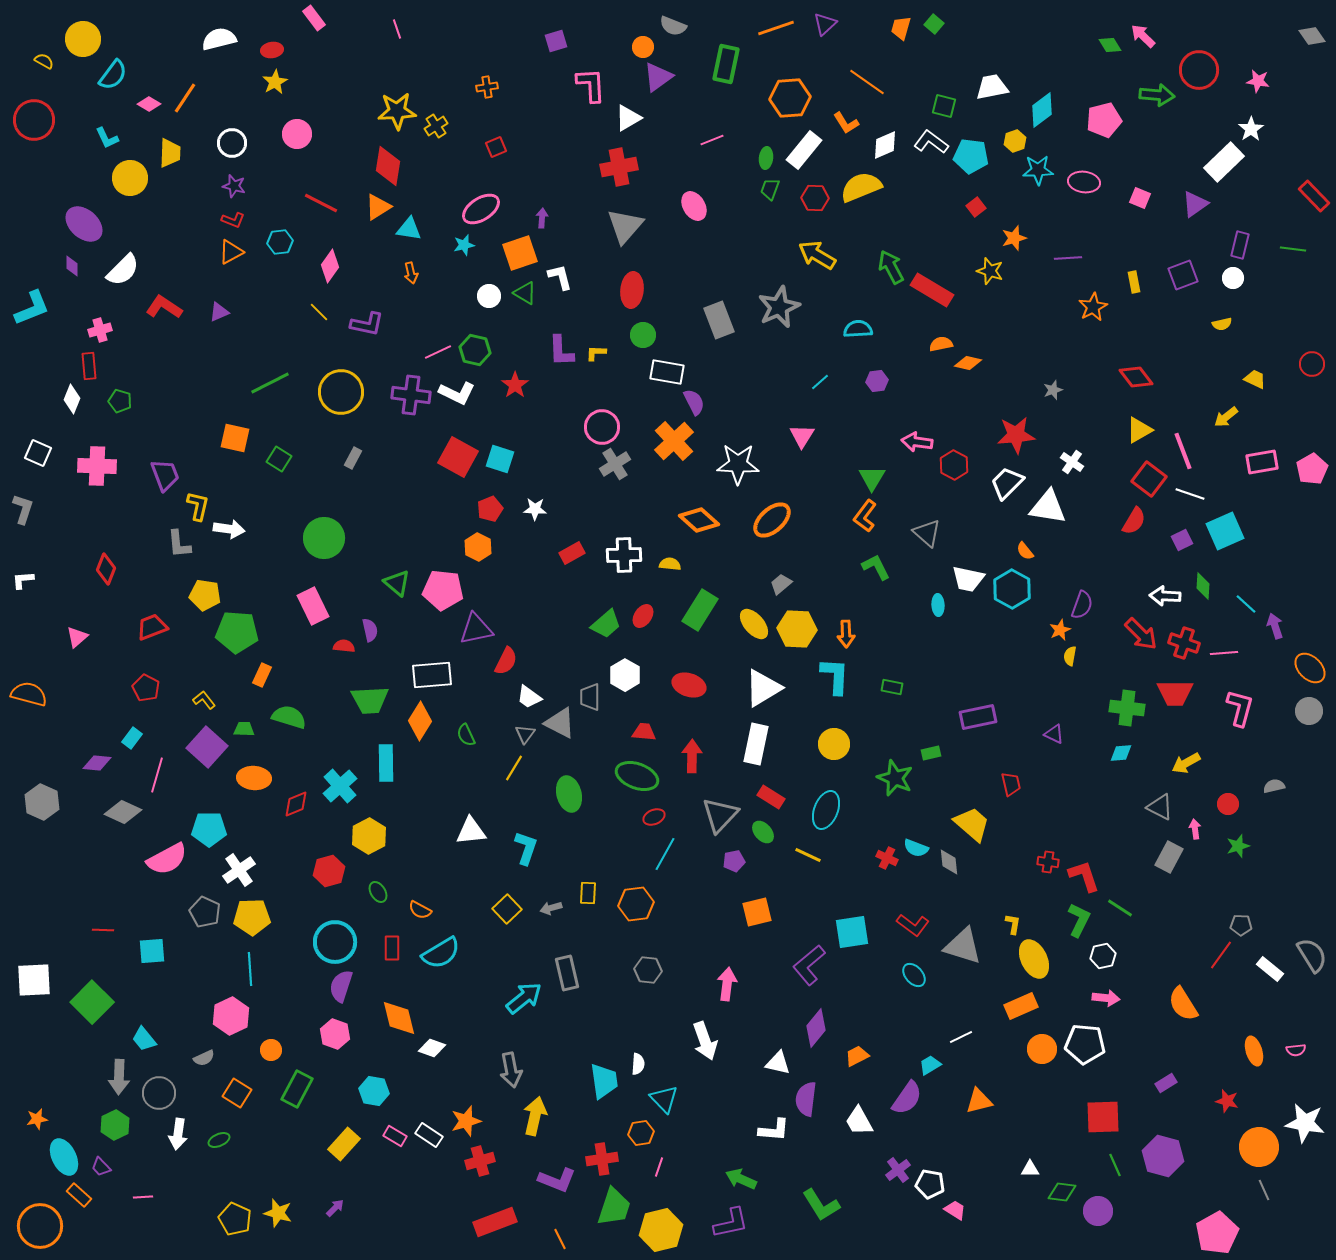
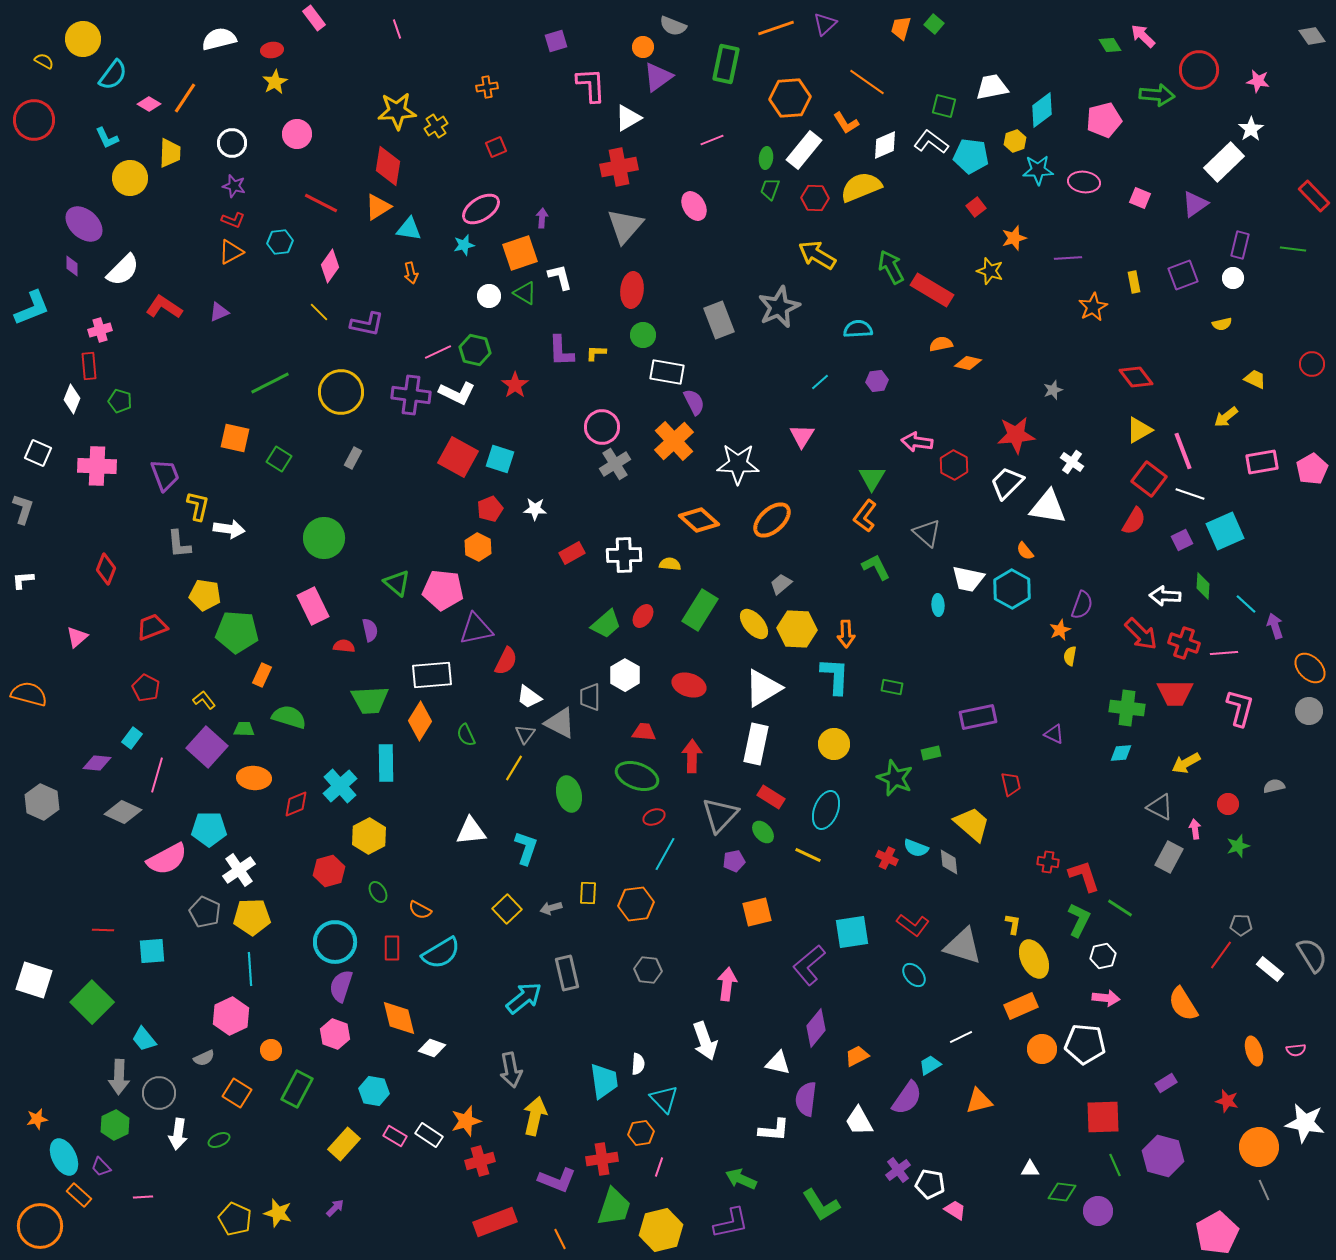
white square at (34, 980): rotated 21 degrees clockwise
